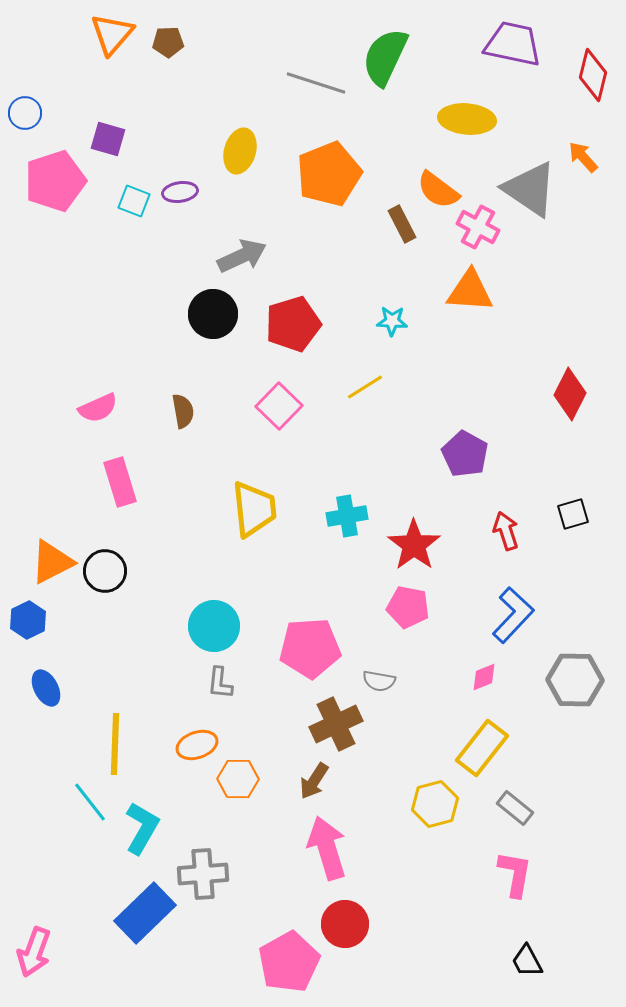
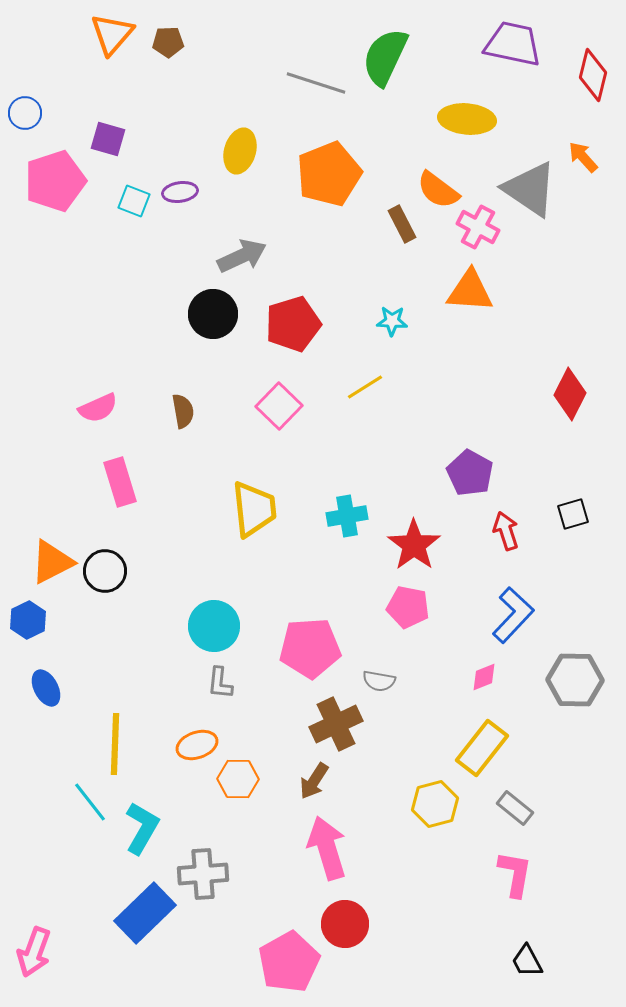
purple pentagon at (465, 454): moved 5 px right, 19 px down
